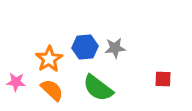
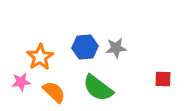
gray star: moved 1 px right
orange star: moved 9 px left, 2 px up
pink star: moved 5 px right; rotated 12 degrees counterclockwise
orange semicircle: moved 2 px right, 2 px down
